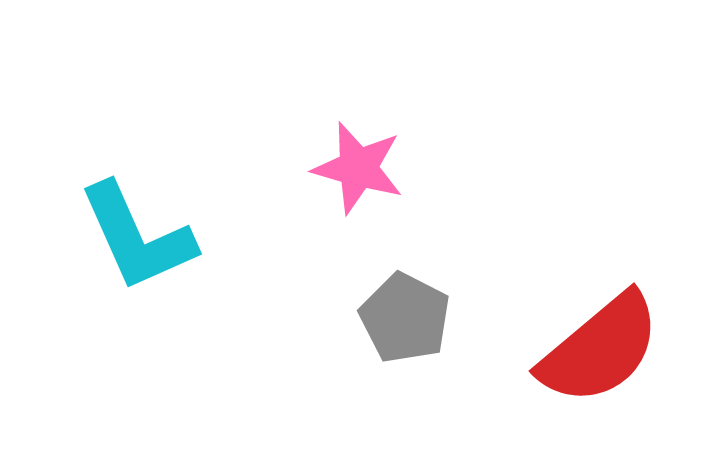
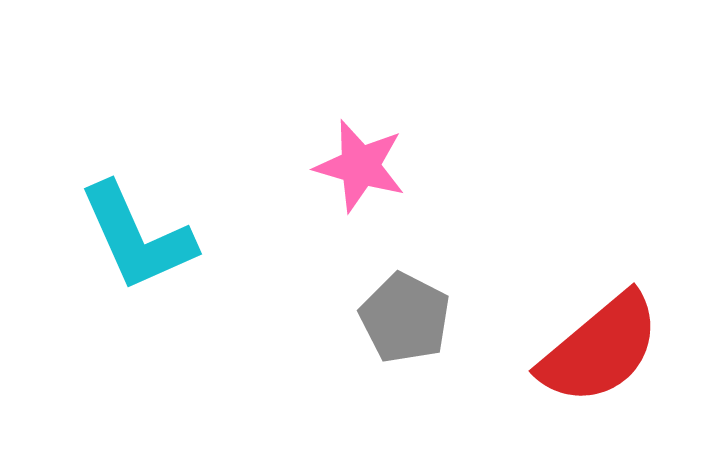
pink star: moved 2 px right, 2 px up
